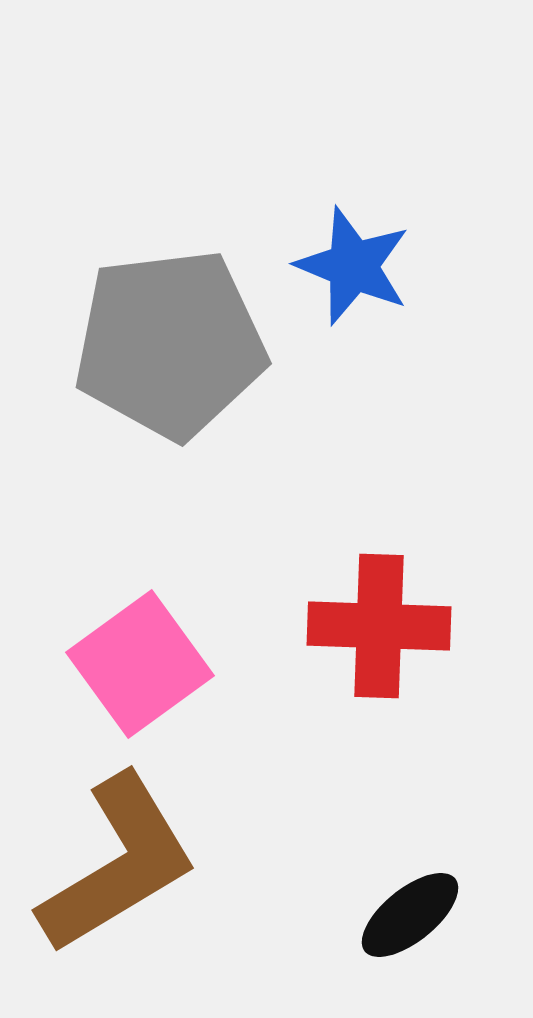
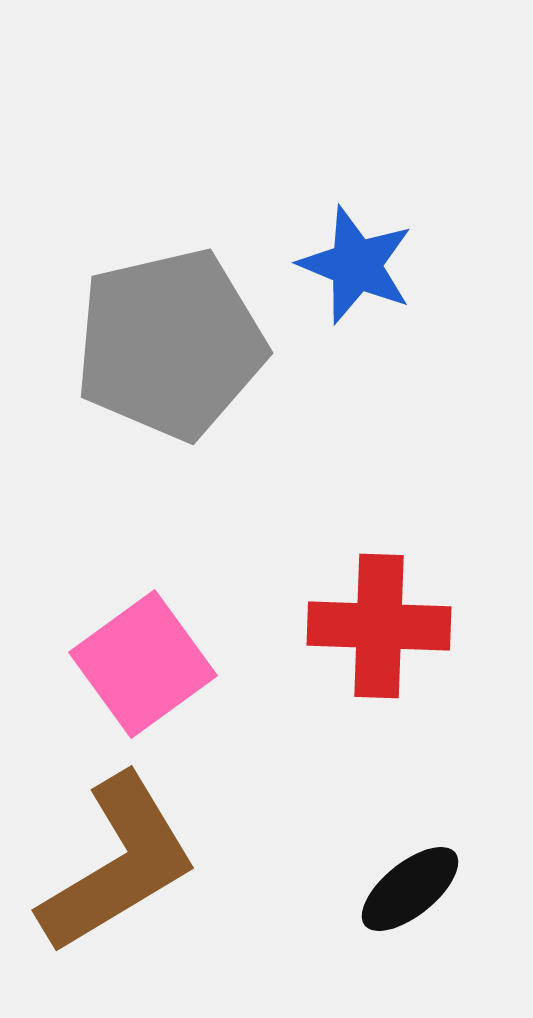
blue star: moved 3 px right, 1 px up
gray pentagon: rotated 6 degrees counterclockwise
pink square: moved 3 px right
black ellipse: moved 26 px up
